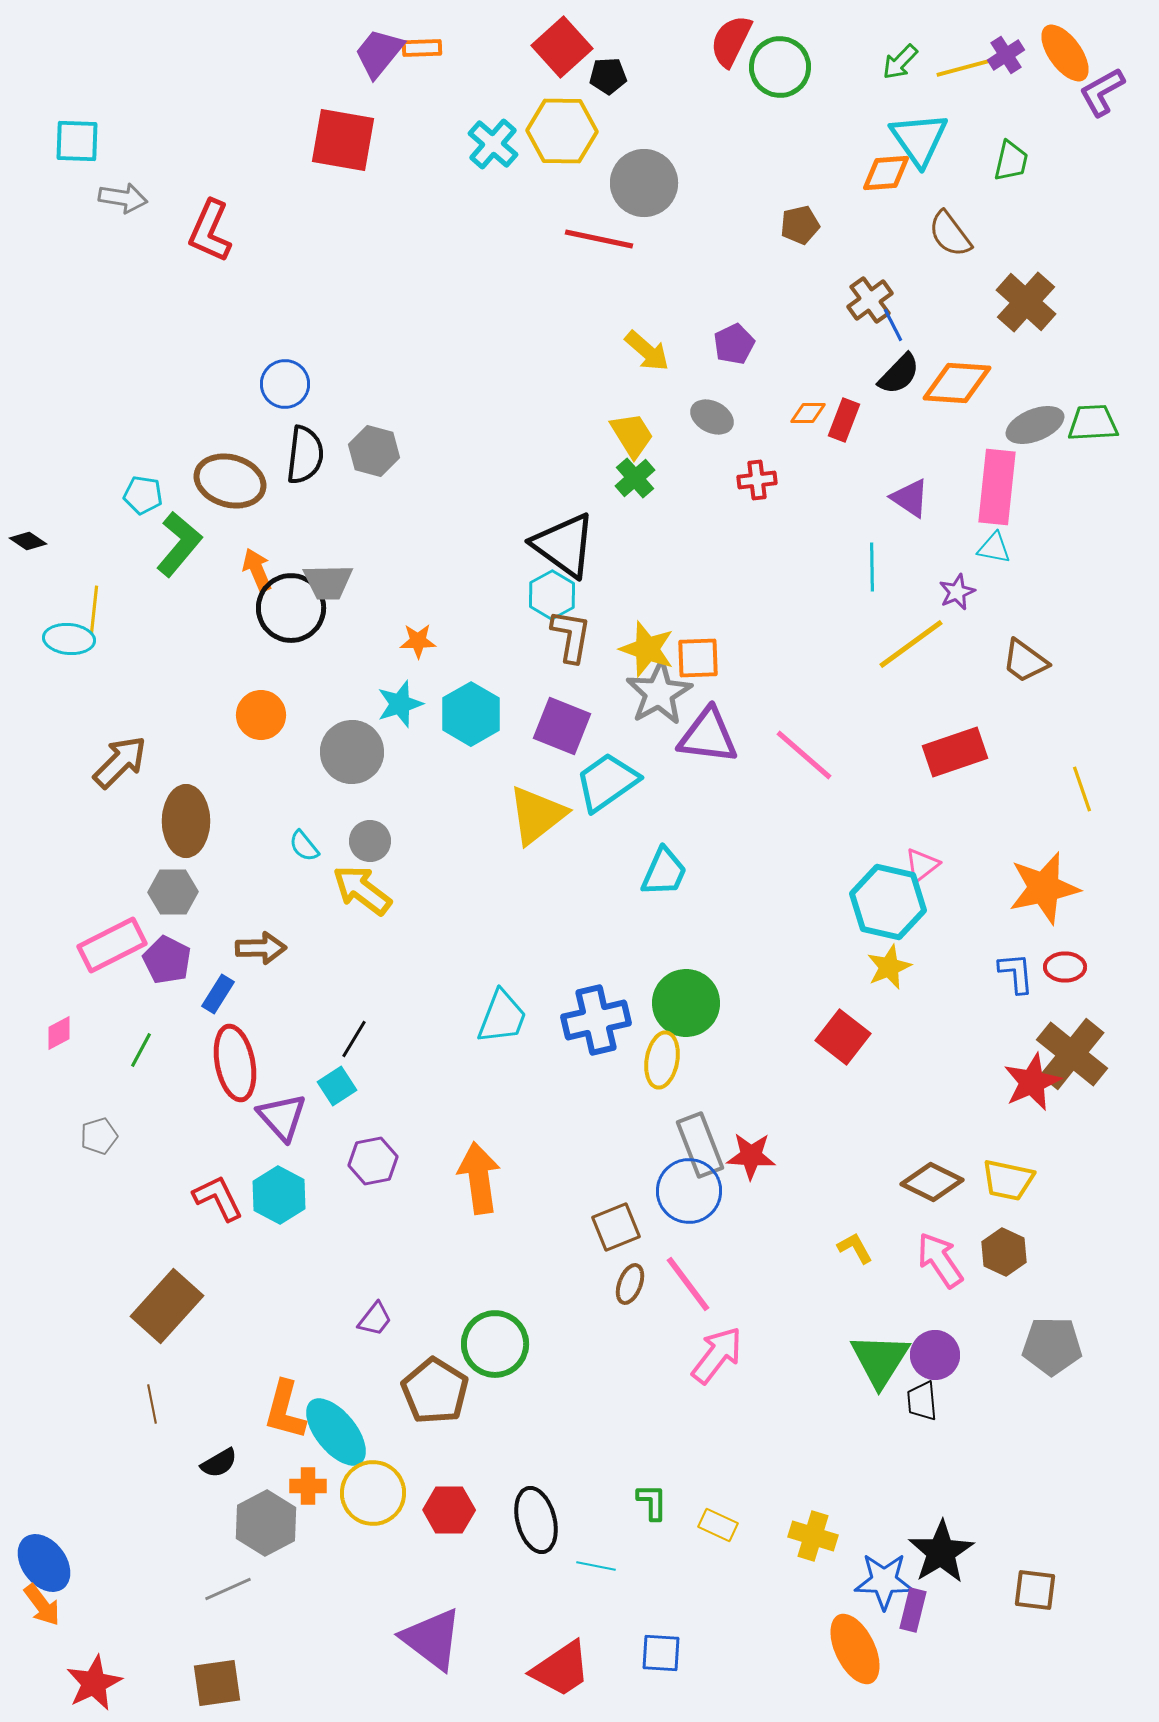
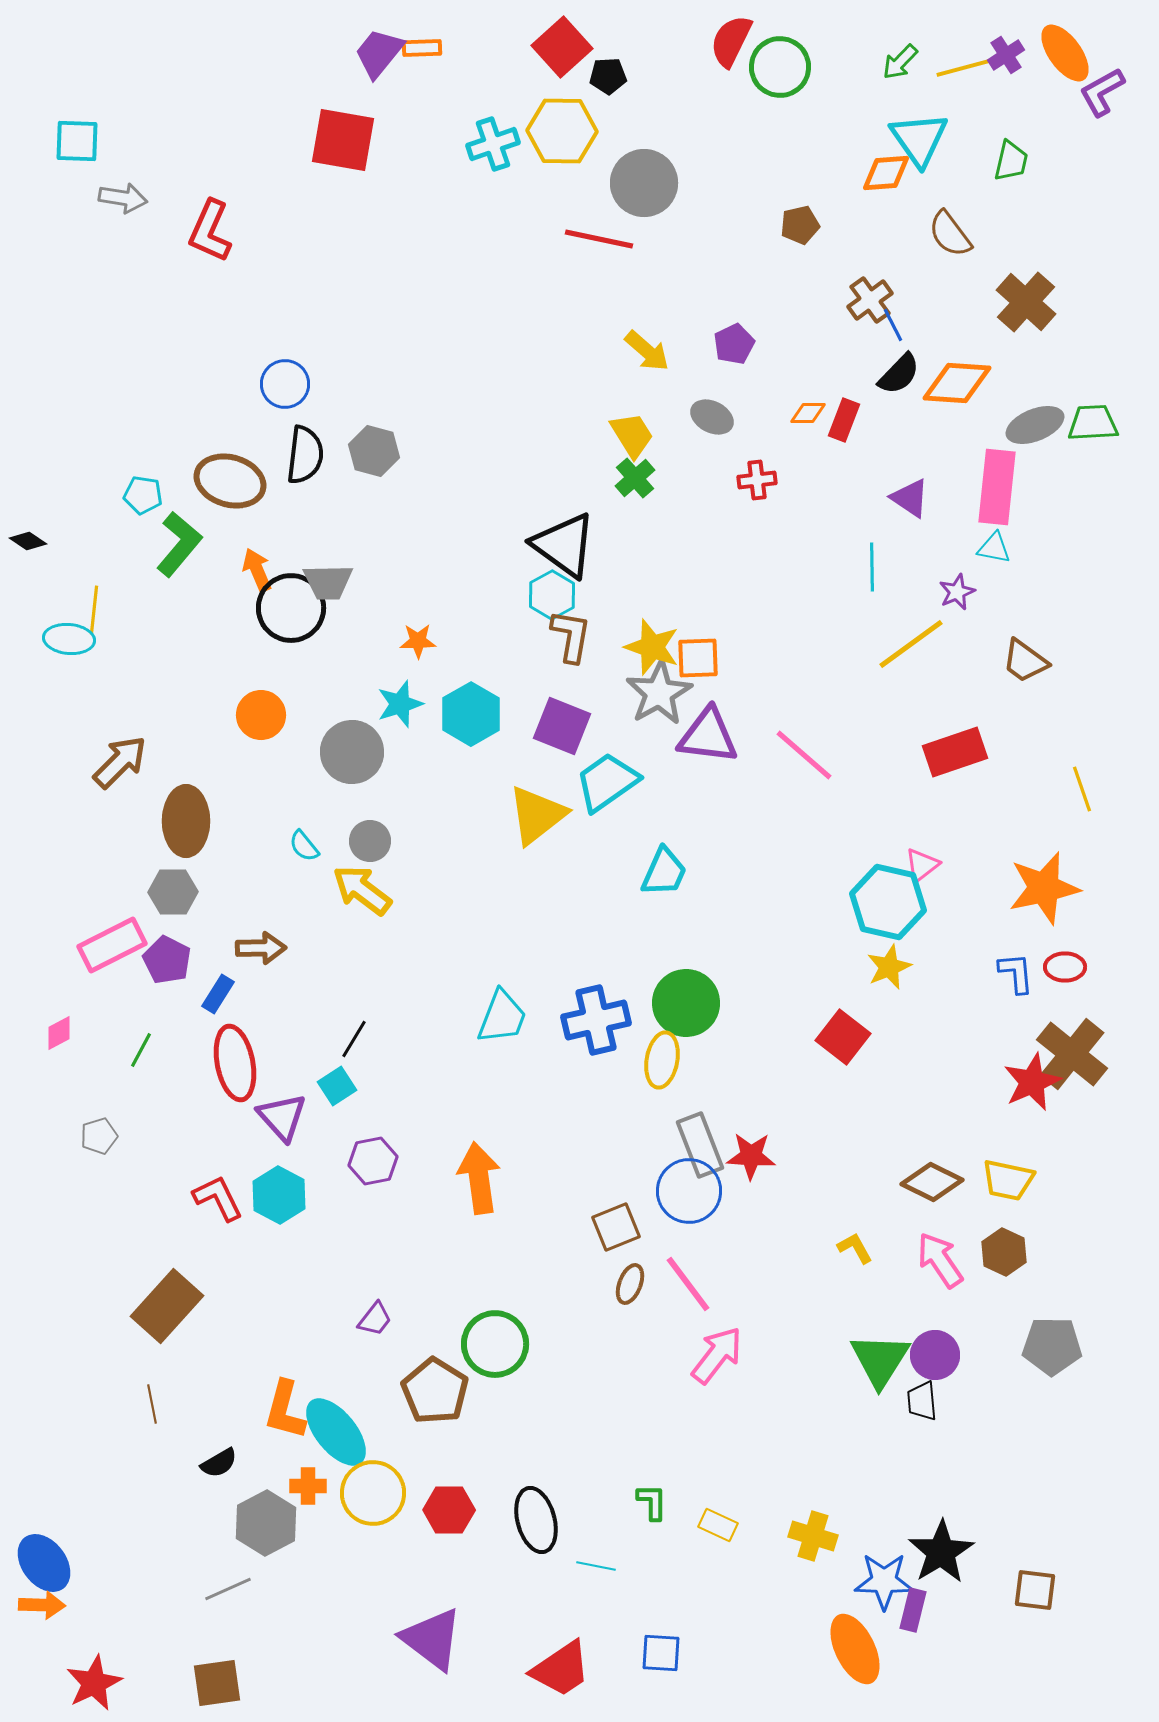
cyan cross at (493, 144): rotated 30 degrees clockwise
yellow star at (647, 649): moved 5 px right, 2 px up
orange arrow at (42, 1605): rotated 51 degrees counterclockwise
